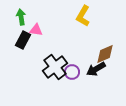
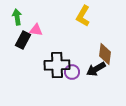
green arrow: moved 4 px left
brown diamond: rotated 60 degrees counterclockwise
black cross: moved 2 px right, 2 px up; rotated 35 degrees clockwise
